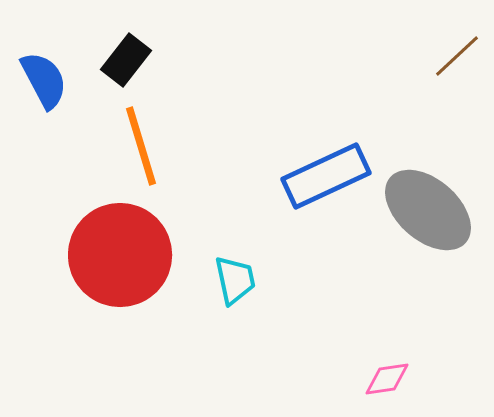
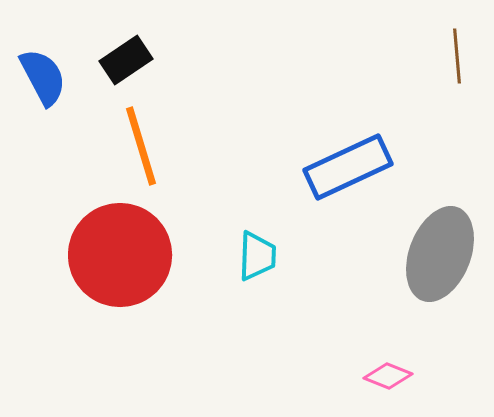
brown line: rotated 52 degrees counterclockwise
black rectangle: rotated 18 degrees clockwise
blue semicircle: moved 1 px left, 3 px up
blue rectangle: moved 22 px right, 9 px up
gray ellipse: moved 12 px right, 44 px down; rotated 70 degrees clockwise
cyan trapezoid: moved 22 px right, 24 px up; rotated 14 degrees clockwise
pink diamond: moved 1 px right, 3 px up; rotated 30 degrees clockwise
